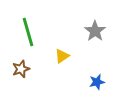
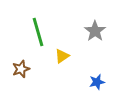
green line: moved 10 px right
